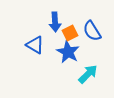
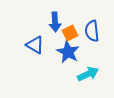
blue semicircle: rotated 25 degrees clockwise
cyan arrow: rotated 20 degrees clockwise
